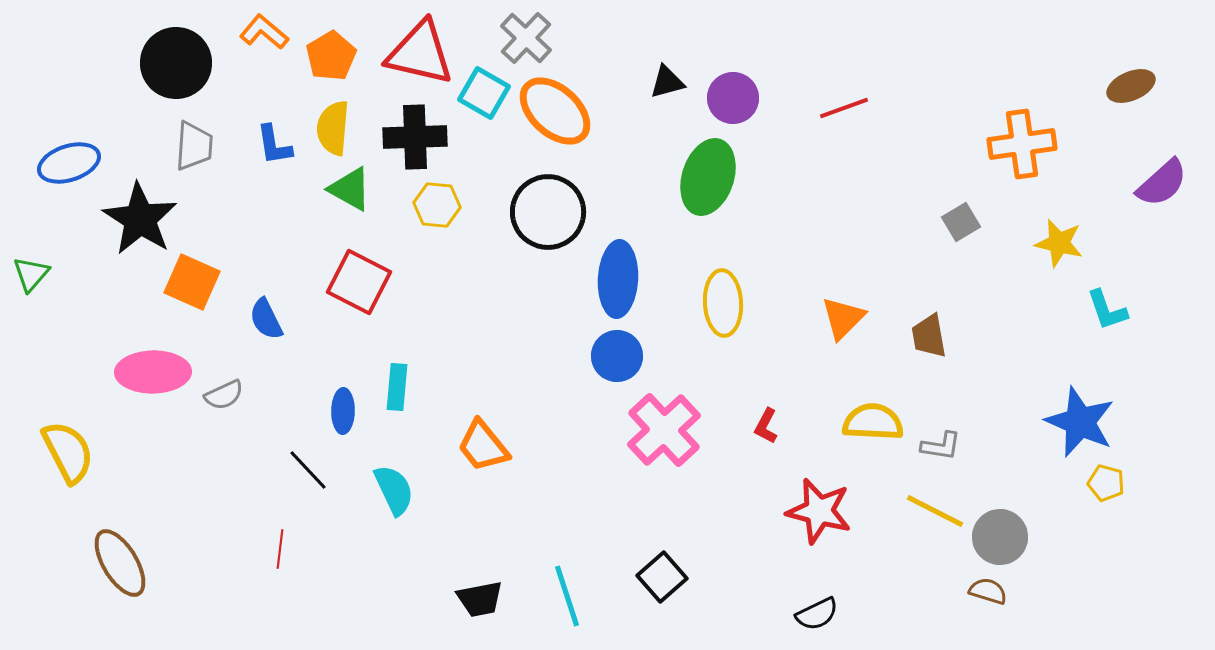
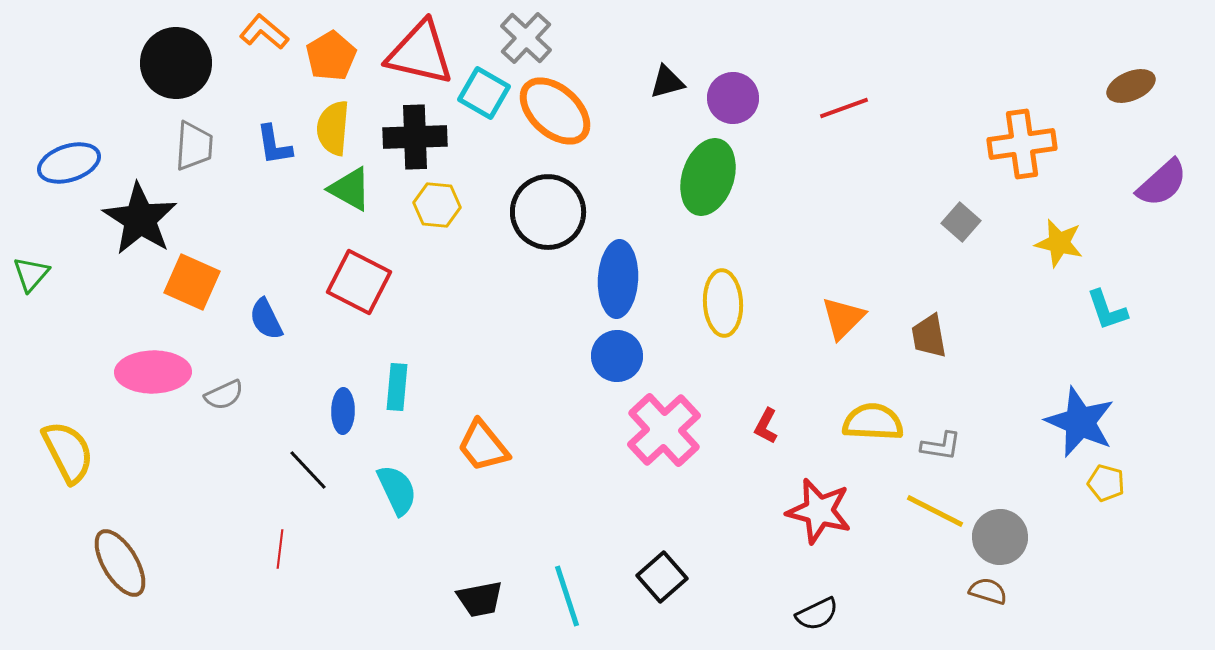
gray square at (961, 222): rotated 18 degrees counterclockwise
cyan semicircle at (394, 490): moved 3 px right
